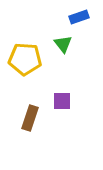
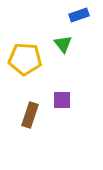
blue rectangle: moved 2 px up
purple square: moved 1 px up
brown rectangle: moved 3 px up
